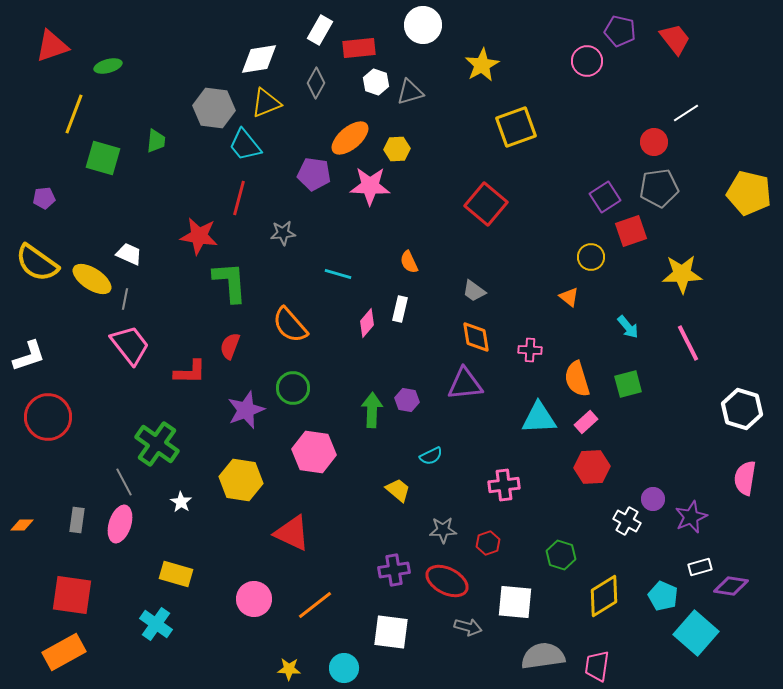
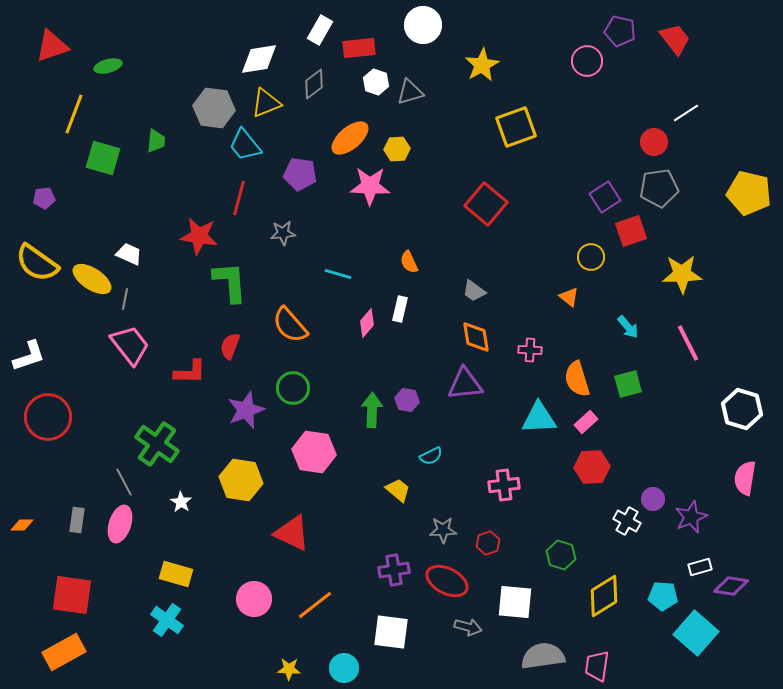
gray diamond at (316, 83): moved 2 px left, 1 px down; rotated 24 degrees clockwise
purple pentagon at (314, 174): moved 14 px left
cyan pentagon at (663, 596): rotated 20 degrees counterclockwise
cyan cross at (156, 624): moved 11 px right, 4 px up
